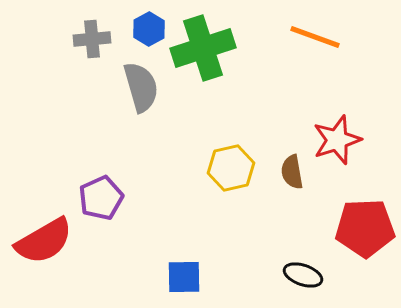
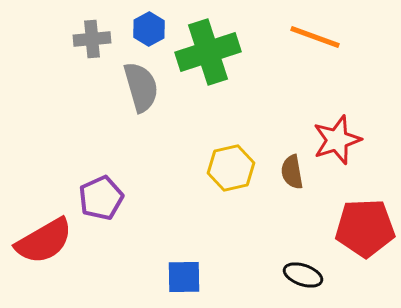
green cross: moved 5 px right, 4 px down
